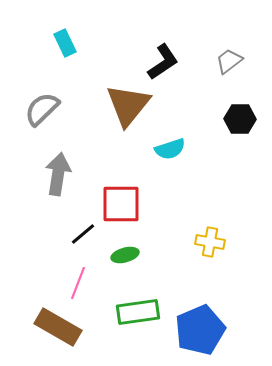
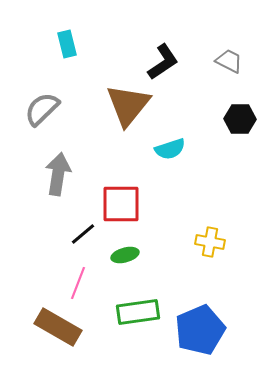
cyan rectangle: moved 2 px right, 1 px down; rotated 12 degrees clockwise
gray trapezoid: rotated 64 degrees clockwise
